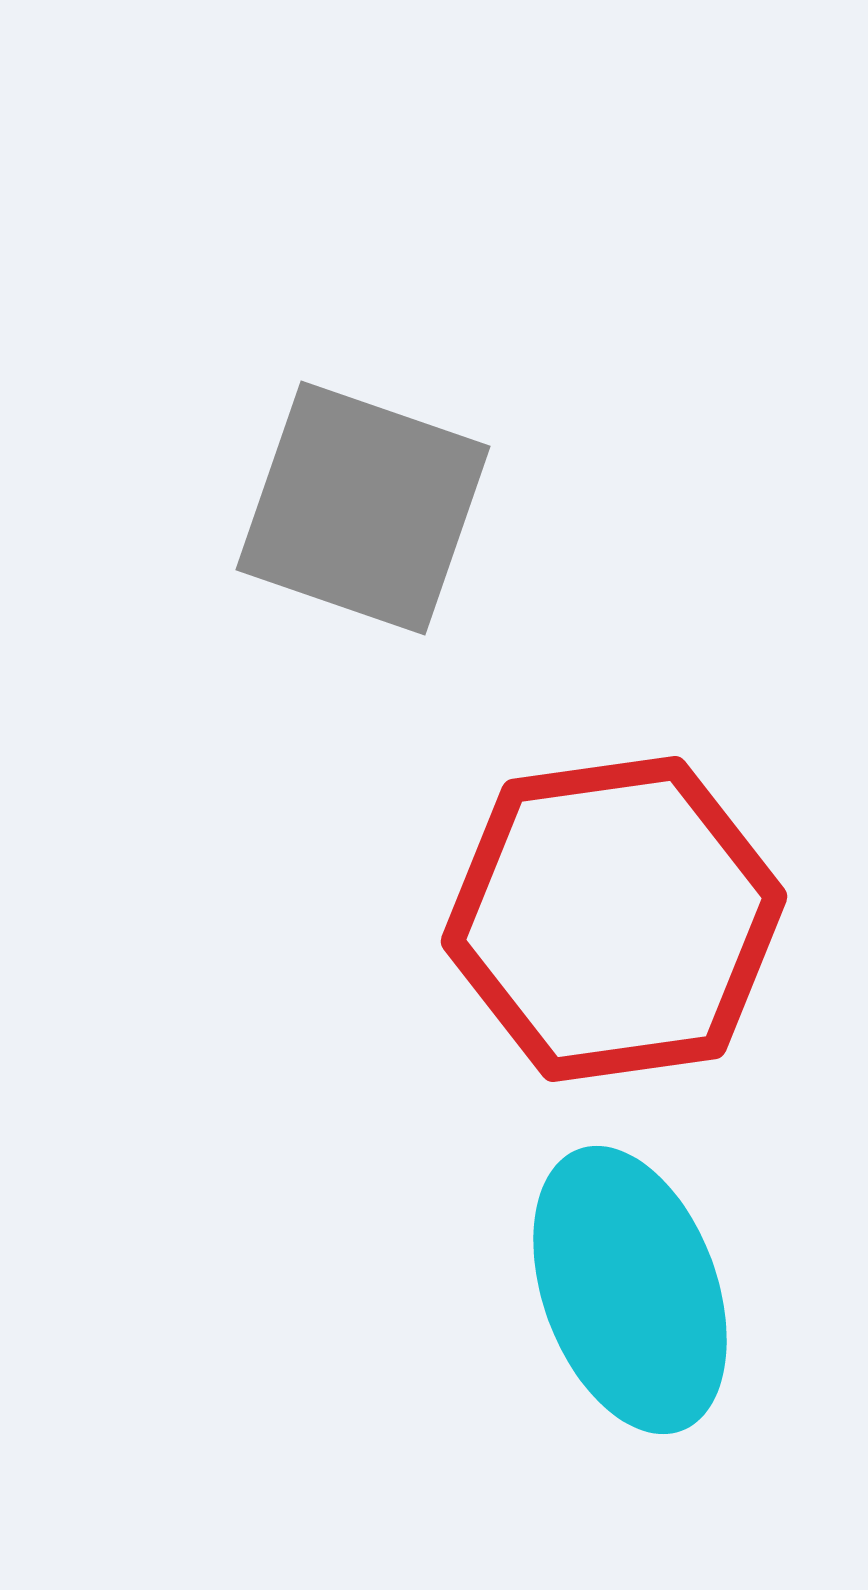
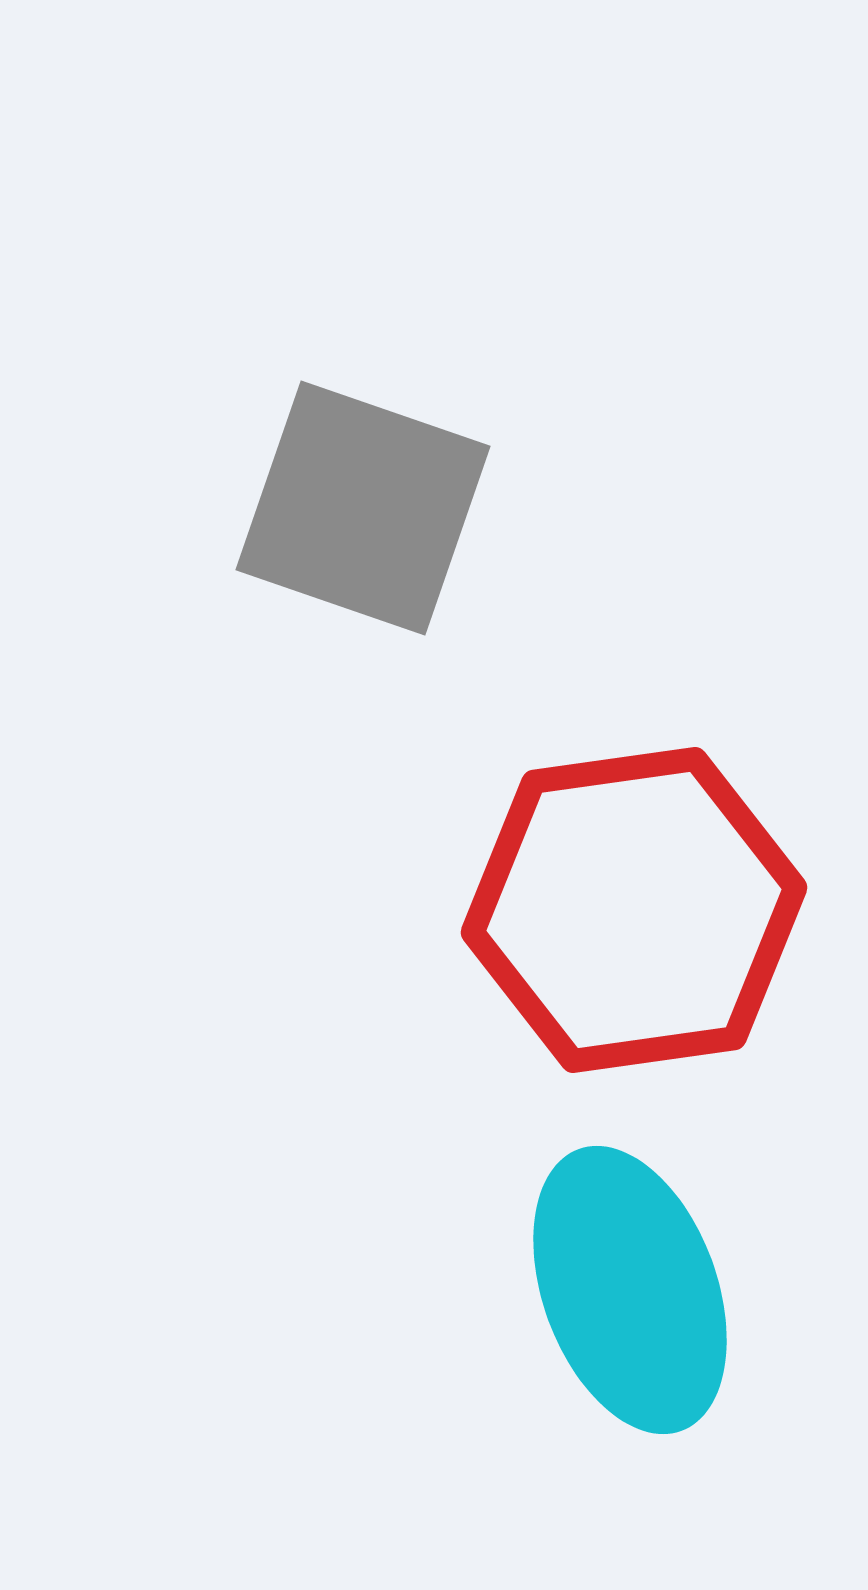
red hexagon: moved 20 px right, 9 px up
